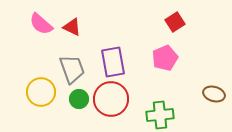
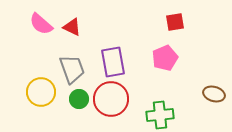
red square: rotated 24 degrees clockwise
